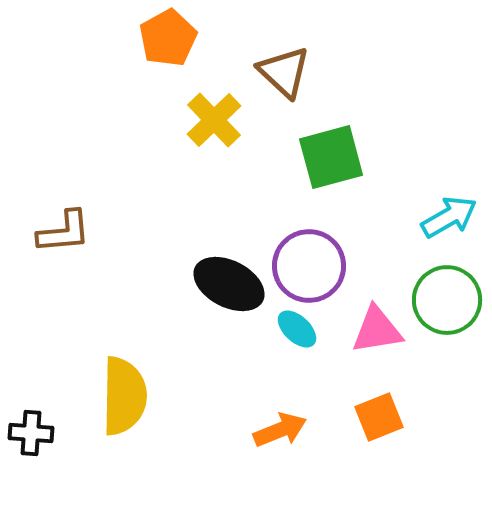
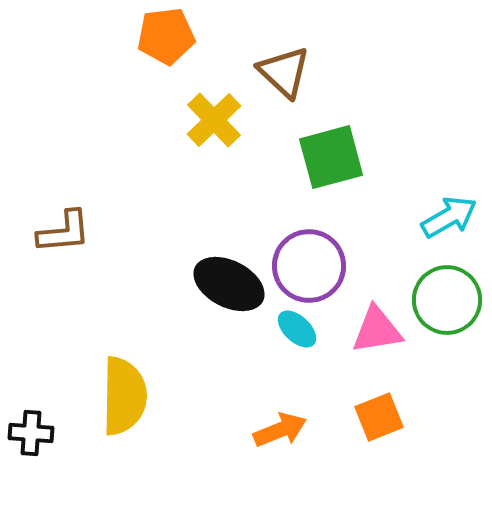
orange pentagon: moved 2 px left, 2 px up; rotated 22 degrees clockwise
